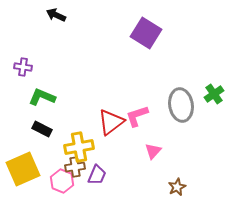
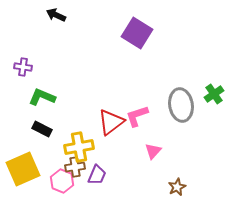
purple square: moved 9 px left
